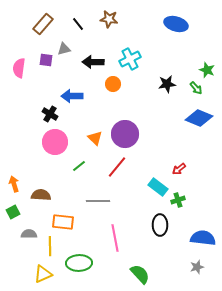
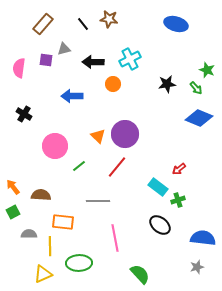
black line: moved 5 px right
black cross: moved 26 px left
orange triangle: moved 3 px right, 2 px up
pink circle: moved 4 px down
orange arrow: moved 1 px left, 3 px down; rotated 21 degrees counterclockwise
black ellipse: rotated 50 degrees counterclockwise
